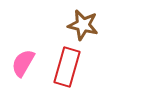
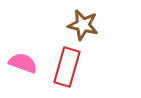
pink semicircle: rotated 80 degrees clockwise
